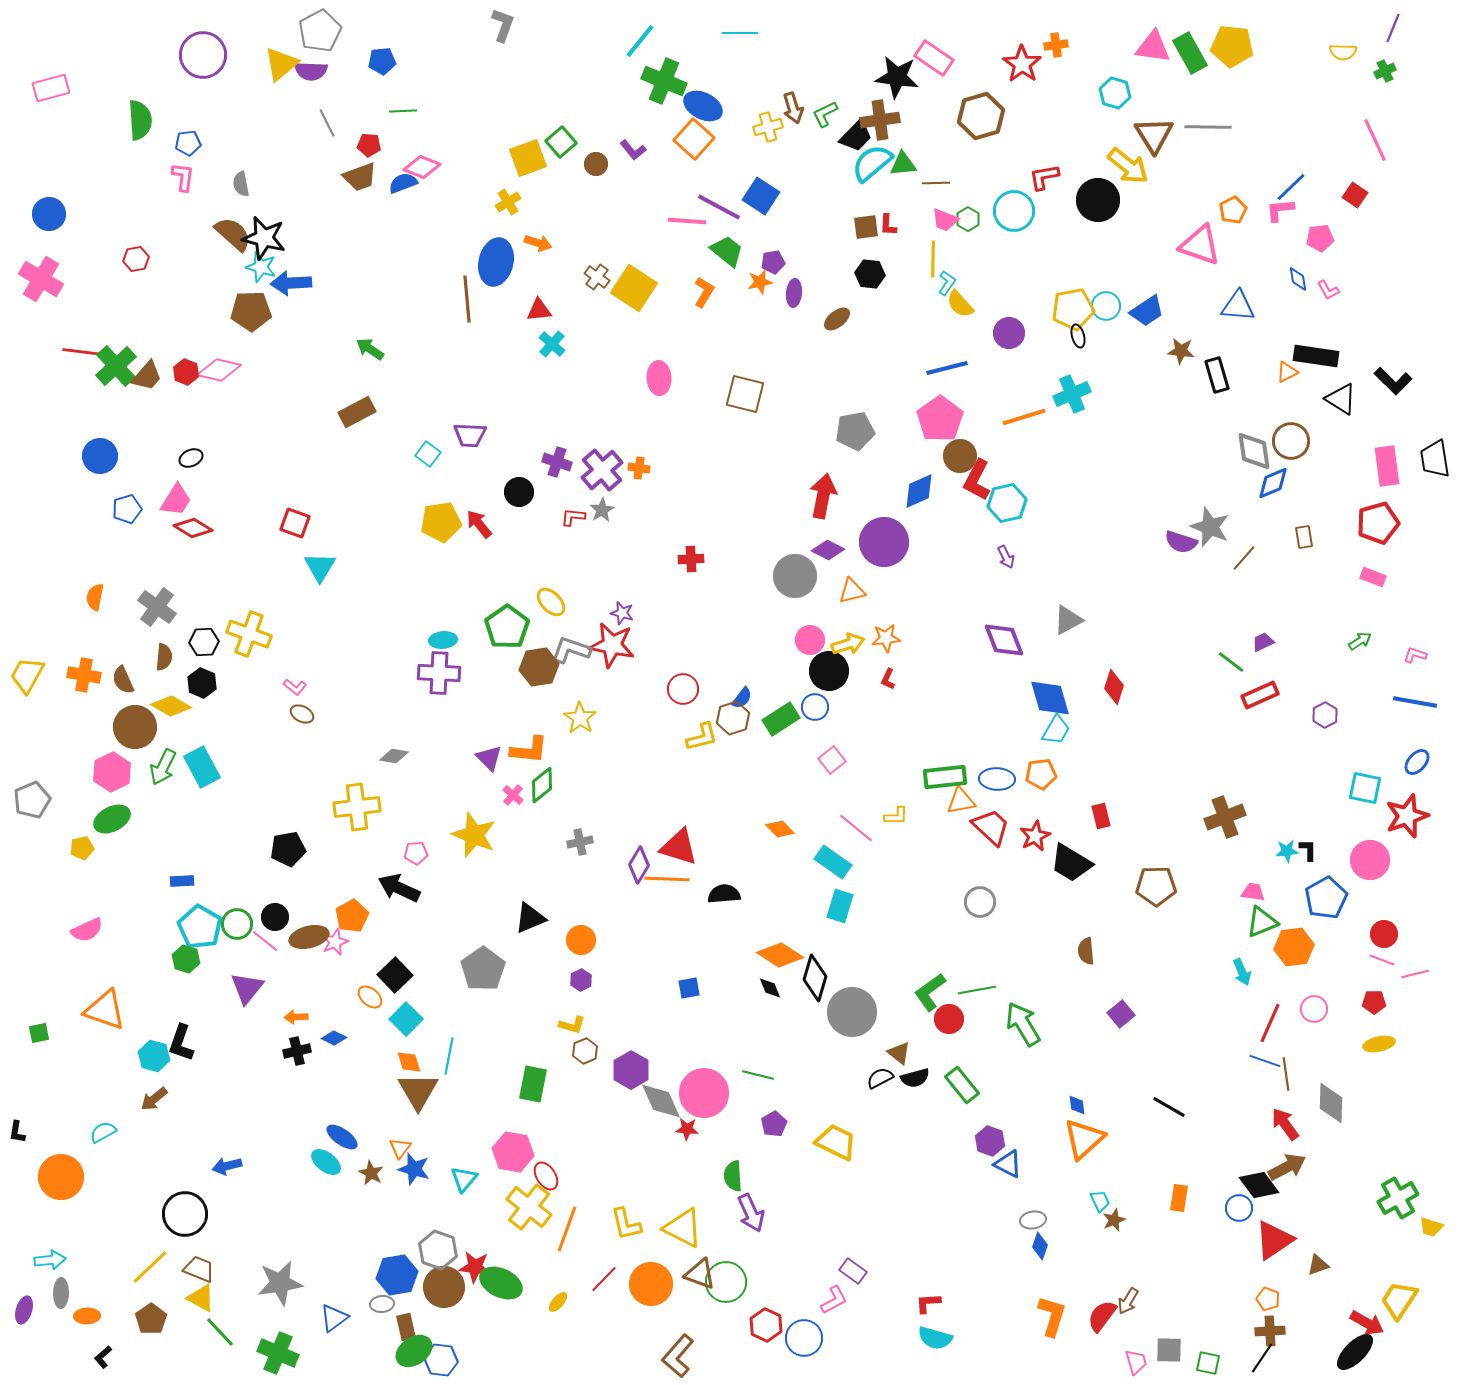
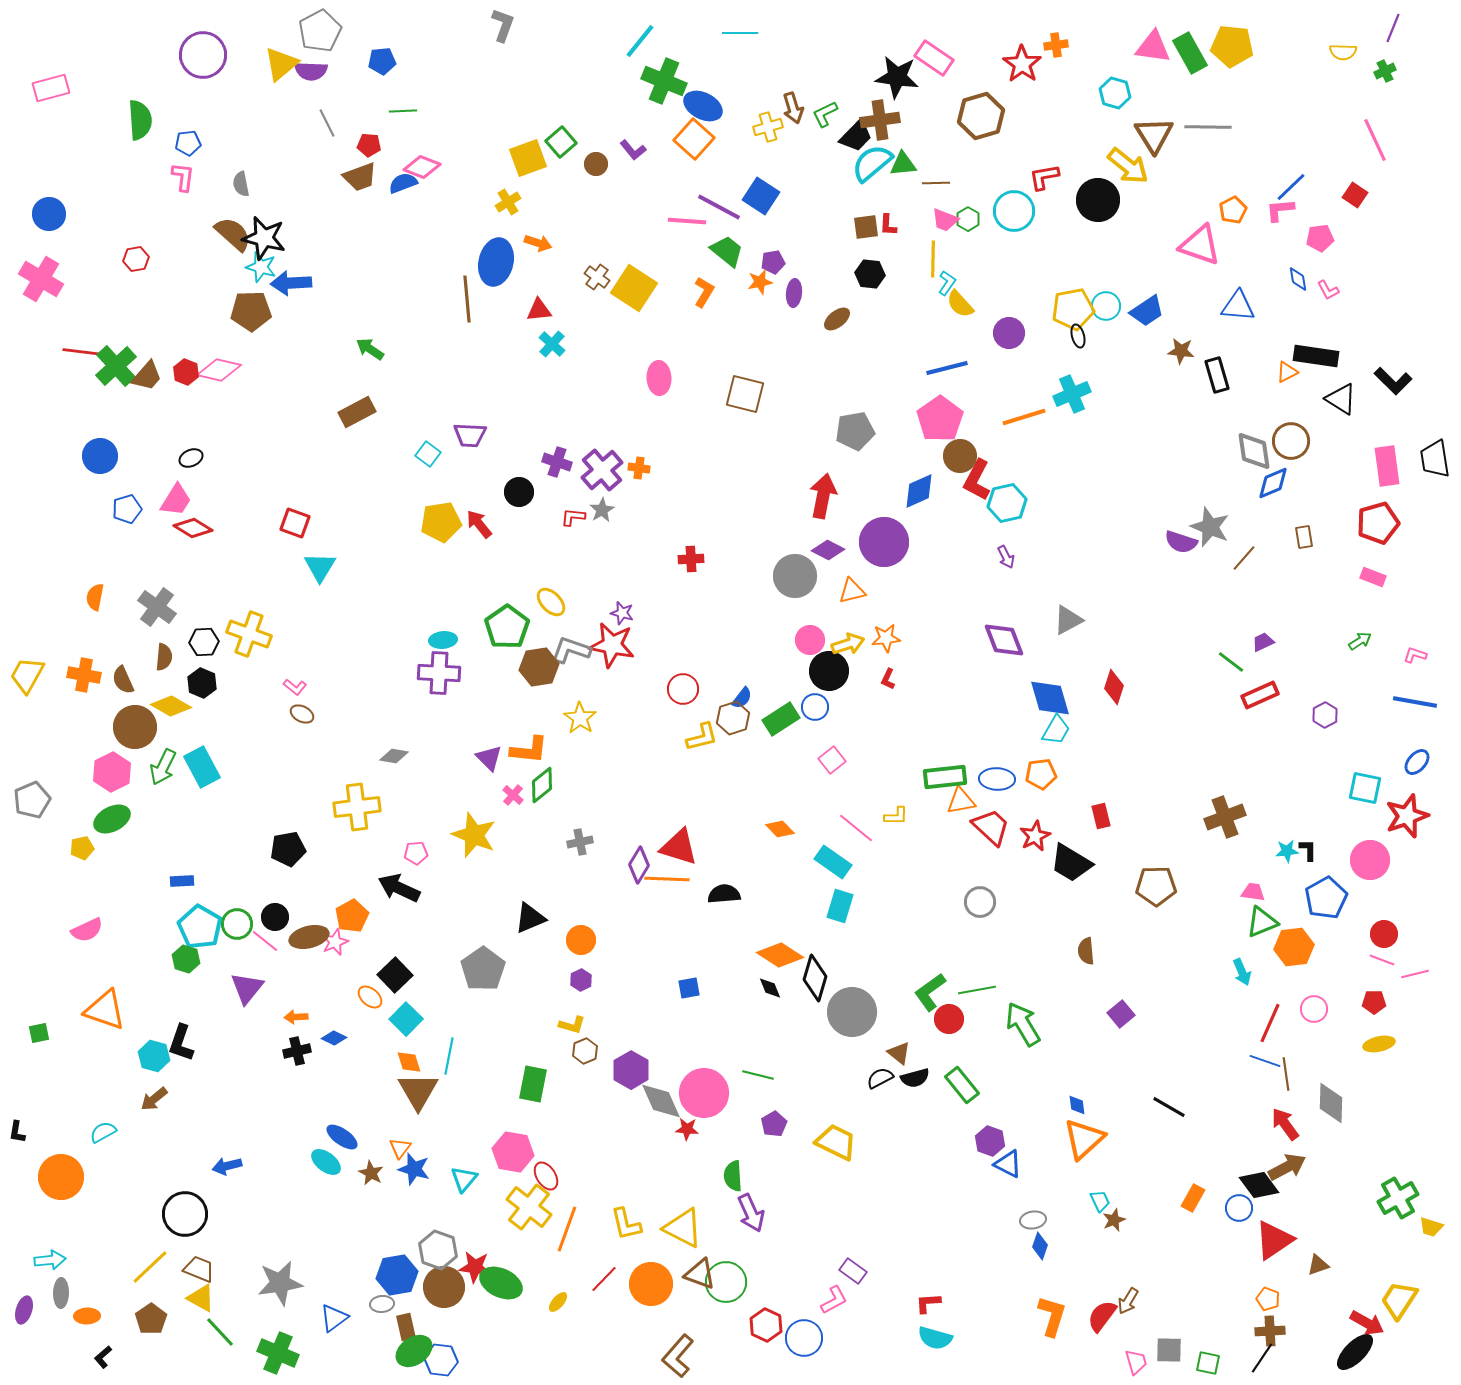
orange rectangle at (1179, 1198): moved 14 px right; rotated 20 degrees clockwise
